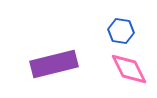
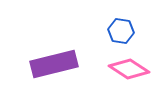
pink diamond: rotated 30 degrees counterclockwise
